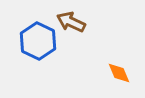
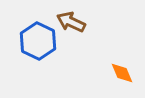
orange diamond: moved 3 px right
